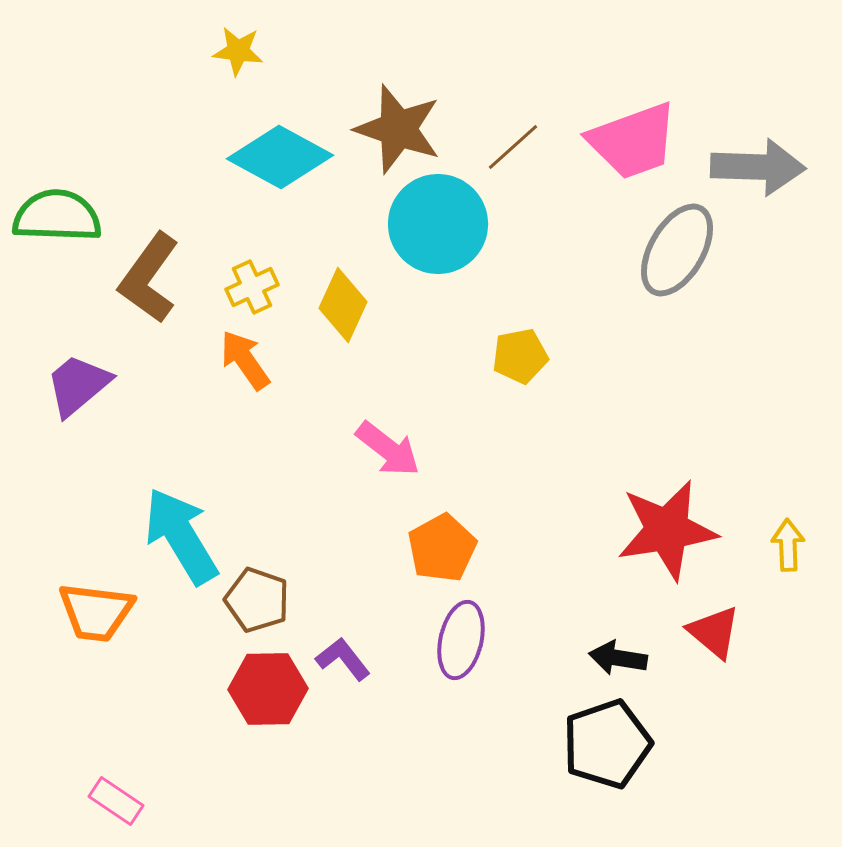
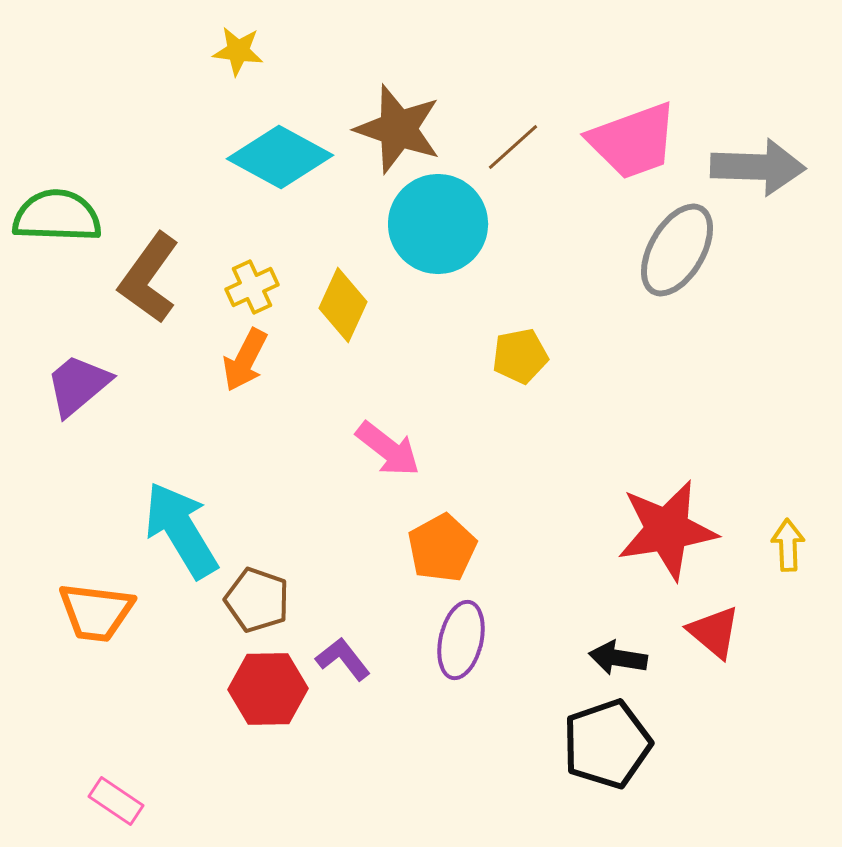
orange arrow: rotated 118 degrees counterclockwise
cyan arrow: moved 6 px up
